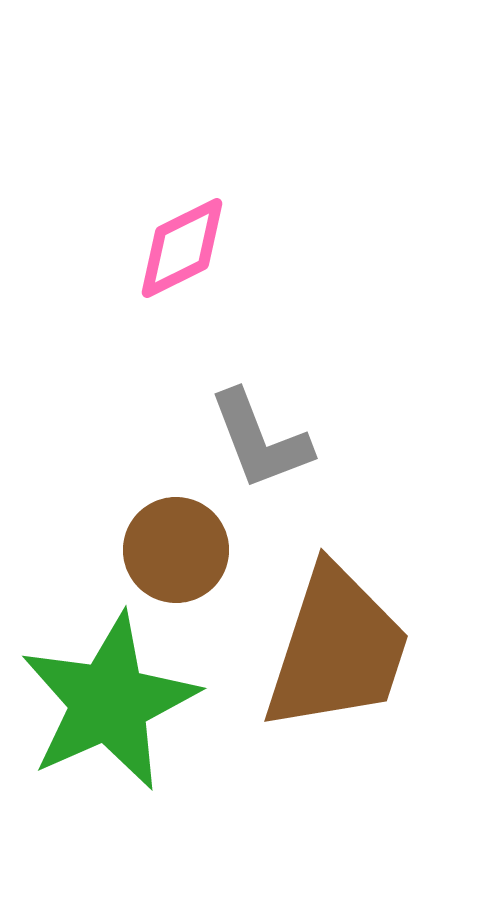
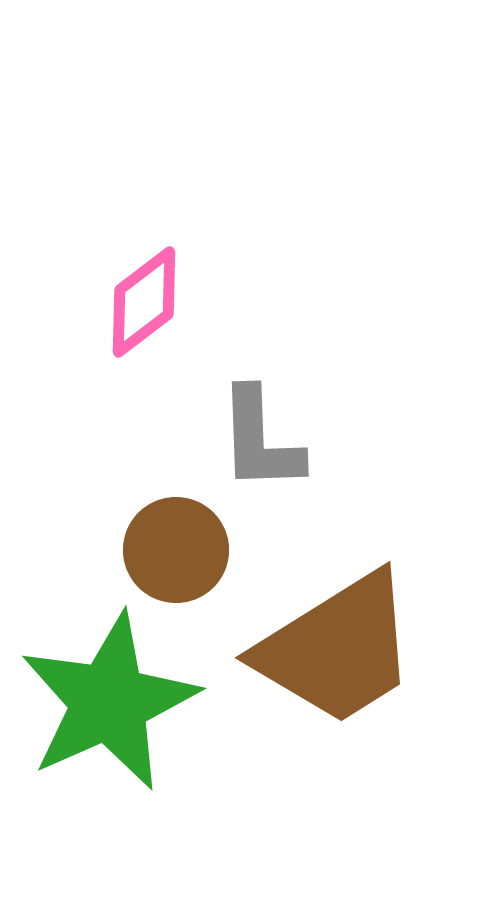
pink diamond: moved 38 px left, 54 px down; rotated 11 degrees counterclockwise
gray L-shape: rotated 19 degrees clockwise
brown trapezoid: rotated 40 degrees clockwise
